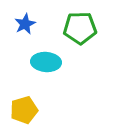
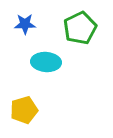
blue star: rotated 25 degrees clockwise
green pentagon: rotated 24 degrees counterclockwise
